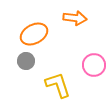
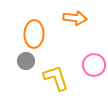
orange ellipse: rotated 60 degrees counterclockwise
yellow L-shape: moved 2 px left, 7 px up
